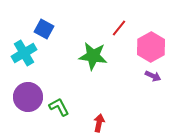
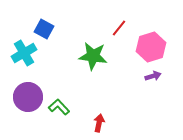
pink hexagon: rotated 12 degrees clockwise
purple arrow: rotated 42 degrees counterclockwise
green L-shape: rotated 15 degrees counterclockwise
